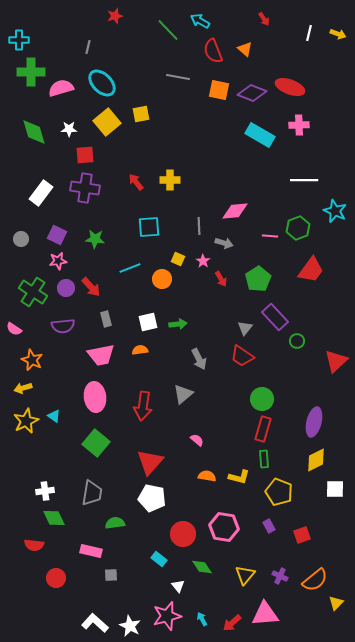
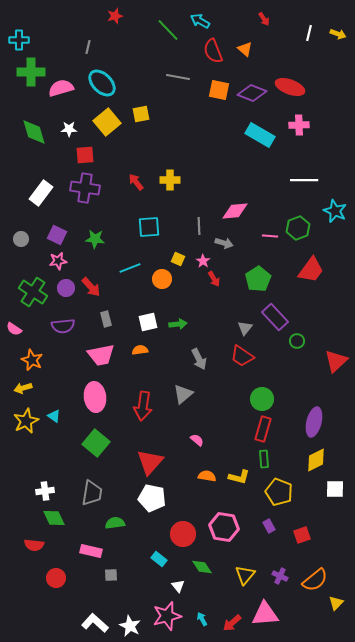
red arrow at (221, 279): moved 7 px left
